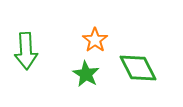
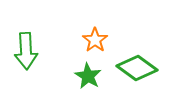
green diamond: moved 1 px left; rotated 27 degrees counterclockwise
green star: moved 2 px right, 2 px down
